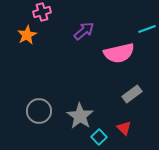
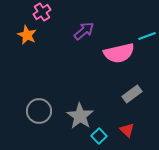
pink cross: rotated 18 degrees counterclockwise
cyan line: moved 7 px down
orange star: rotated 18 degrees counterclockwise
red triangle: moved 3 px right, 2 px down
cyan square: moved 1 px up
